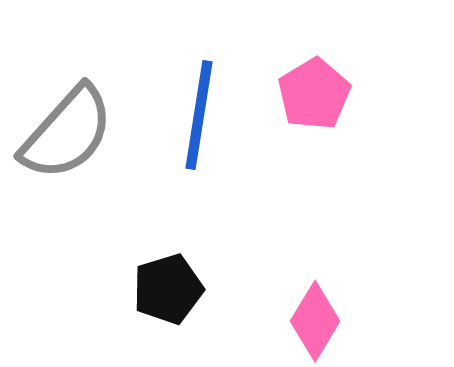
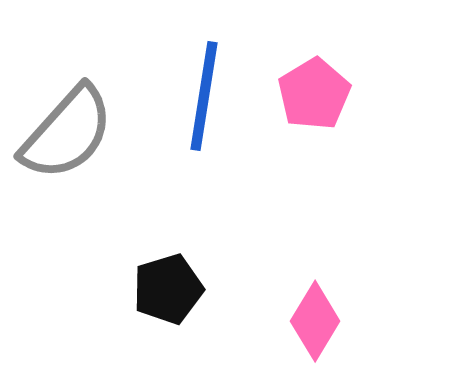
blue line: moved 5 px right, 19 px up
